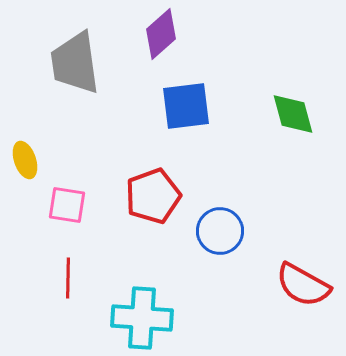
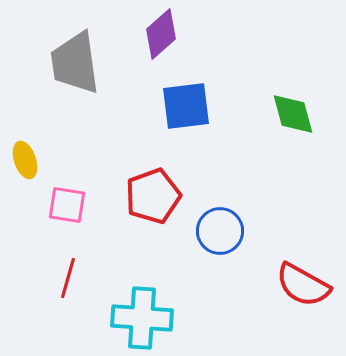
red line: rotated 15 degrees clockwise
